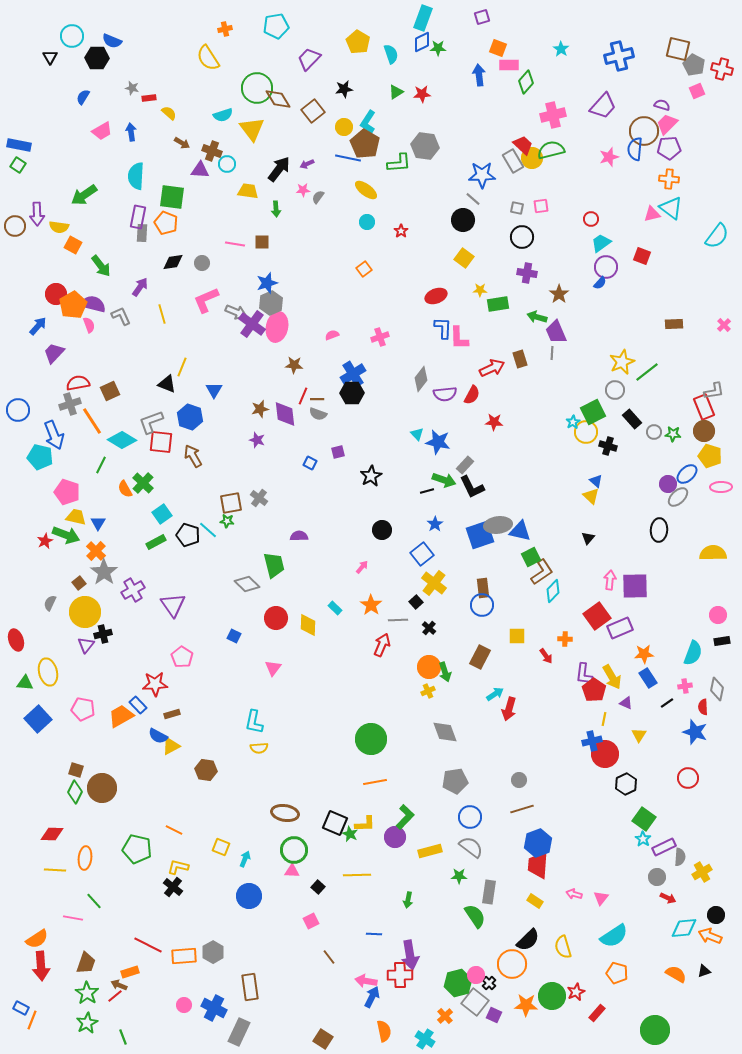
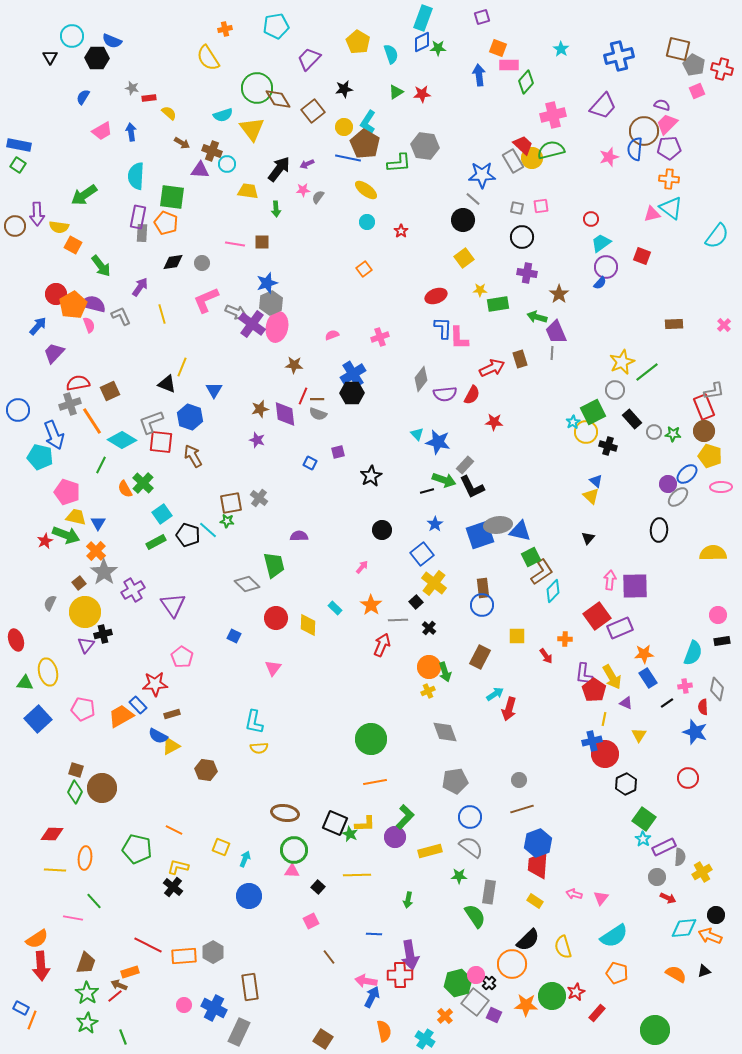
yellow square at (464, 258): rotated 18 degrees clockwise
